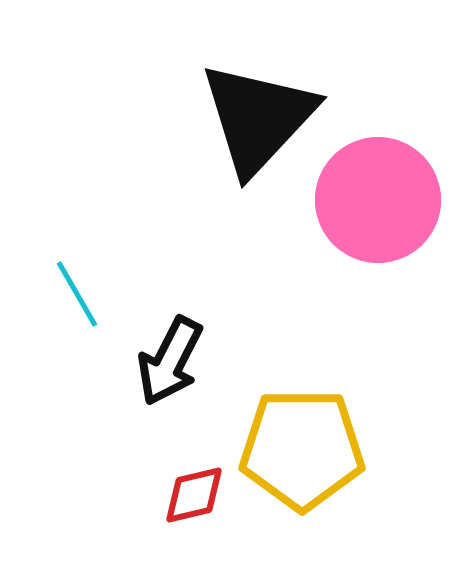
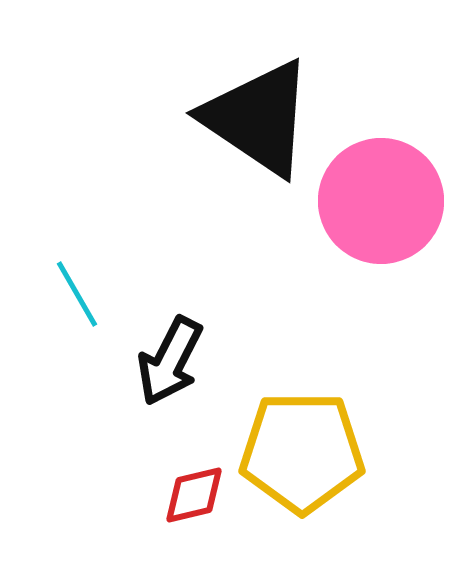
black triangle: rotated 39 degrees counterclockwise
pink circle: moved 3 px right, 1 px down
yellow pentagon: moved 3 px down
